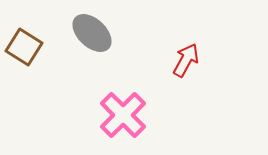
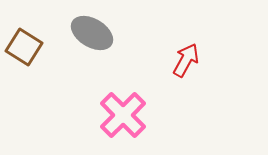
gray ellipse: rotated 12 degrees counterclockwise
